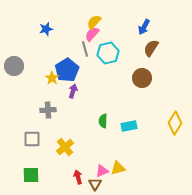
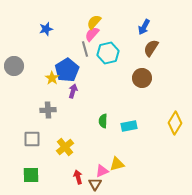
yellow triangle: moved 1 px left, 4 px up
